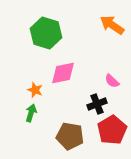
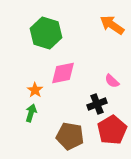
orange star: rotated 14 degrees clockwise
